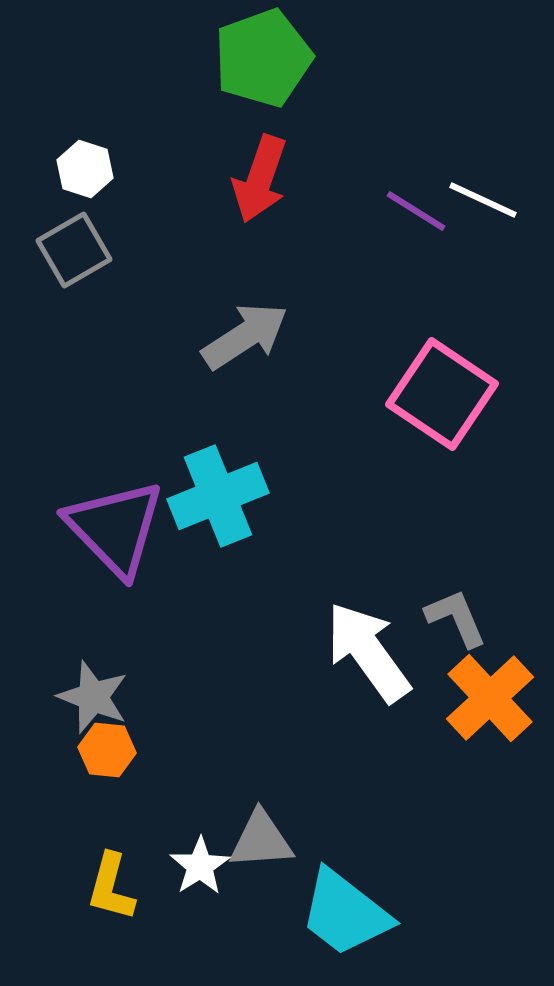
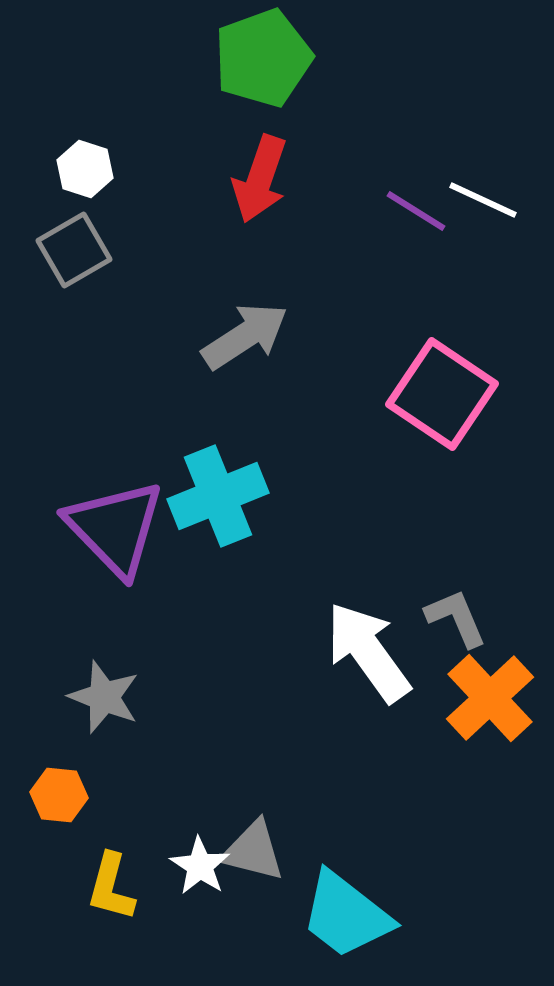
gray star: moved 11 px right
orange hexagon: moved 48 px left, 45 px down
gray triangle: moved 8 px left, 11 px down; rotated 18 degrees clockwise
white star: rotated 6 degrees counterclockwise
cyan trapezoid: moved 1 px right, 2 px down
